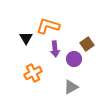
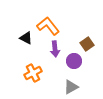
orange L-shape: rotated 35 degrees clockwise
black triangle: rotated 32 degrees counterclockwise
purple circle: moved 2 px down
